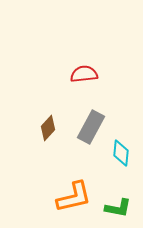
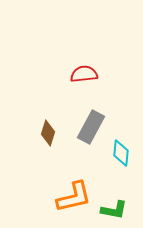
brown diamond: moved 5 px down; rotated 25 degrees counterclockwise
green L-shape: moved 4 px left, 2 px down
